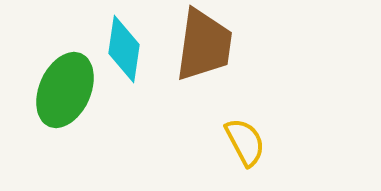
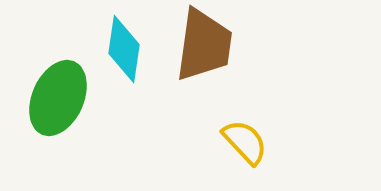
green ellipse: moved 7 px left, 8 px down
yellow semicircle: rotated 15 degrees counterclockwise
